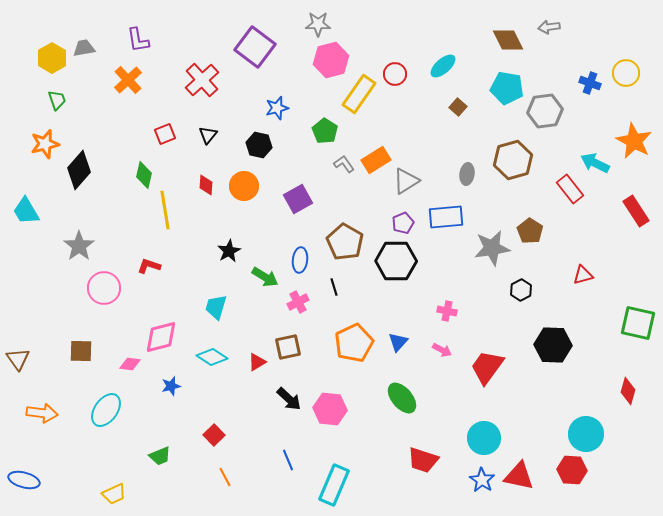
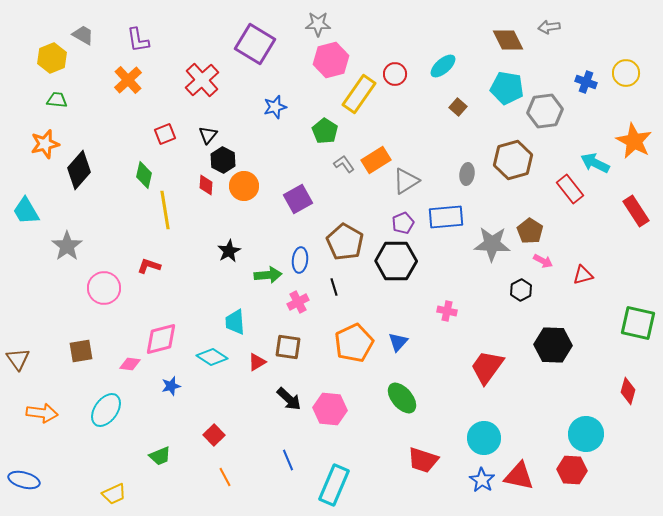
purple square at (255, 47): moved 3 px up; rotated 6 degrees counterclockwise
gray trapezoid at (84, 48): moved 1 px left, 13 px up; rotated 40 degrees clockwise
yellow hexagon at (52, 58): rotated 8 degrees clockwise
blue cross at (590, 83): moved 4 px left, 1 px up
green trapezoid at (57, 100): rotated 65 degrees counterclockwise
blue star at (277, 108): moved 2 px left, 1 px up
black hexagon at (259, 145): moved 36 px left, 15 px down; rotated 15 degrees clockwise
gray star at (79, 246): moved 12 px left
gray star at (492, 248): moved 4 px up; rotated 12 degrees clockwise
green arrow at (265, 277): moved 3 px right, 2 px up; rotated 36 degrees counterclockwise
cyan trapezoid at (216, 307): moved 19 px right, 15 px down; rotated 20 degrees counterclockwise
pink diamond at (161, 337): moved 2 px down
brown square at (288, 347): rotated 20 degrees clockwise
pink arrow at (442, 350): moved 101 px right, 89 px up
brown square at (81, 351): rotated 10 degrees counterclockwise
